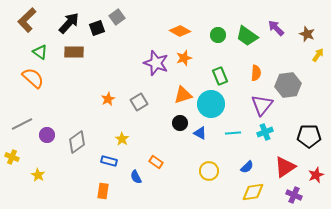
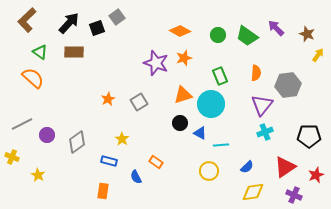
cyan line at (233, 133): moved 12 px left, 12 px down
